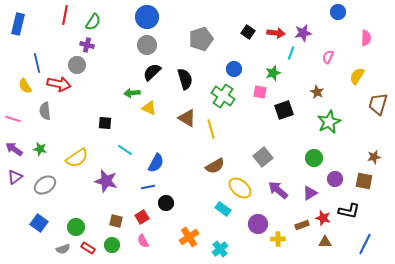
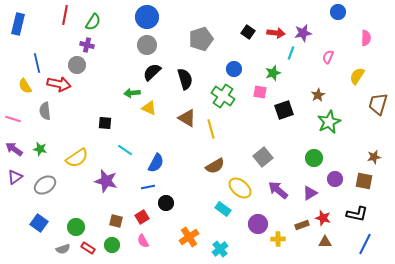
brown star at (317, 92): moved 1 px right, 3 px down; rotated 16 degrees clockwise
black L-shape at (349, 211): moved 8 px right, 3 px down
